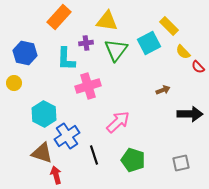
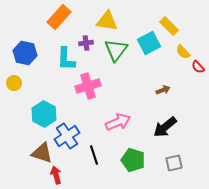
black arrow: moved 25 px left, 13 px down; rotated 140 degrees clockwise
pink arrow: rotated 20 degrees clockwise
gray square: moved 7 px left
